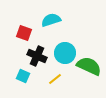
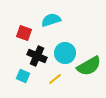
green semicircle: rotated 125 degrees clockwise
